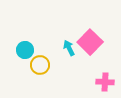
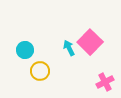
yellow circle: moved 6 px down
pink cross: rotated 30 degrees counterclockwise
